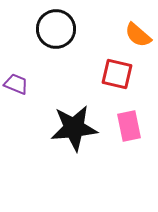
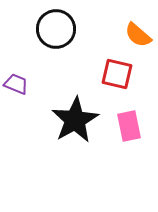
black star: moved 1 px right, 8 px up; rotated 24 degrees counterclockwise
